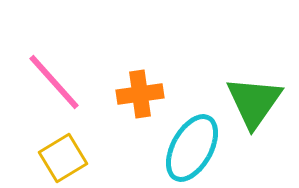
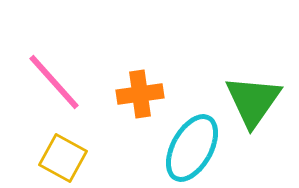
green triangle: moved 1 px left, 1 px up
yellow square: rotated 30 degrees counterclockwise
